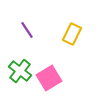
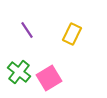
green cross: moved 1 px left, 1 px down
